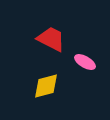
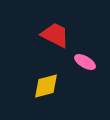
red trapezoid: moved 4 px right, 4 px up
